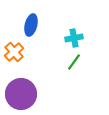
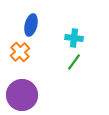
cyan cross: rotated 18 degrees clockwise
orange cross: moved 6 px right
purple circle: moved 1 px right, 1 px down
